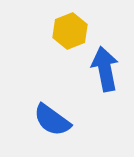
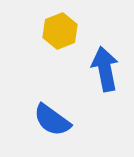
yellow hexagon: moved 10 px left
